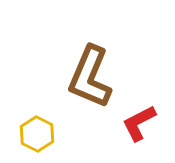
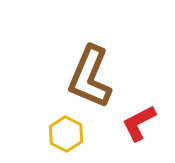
yellow hexagon: moved 29 px right
